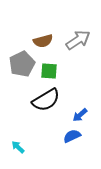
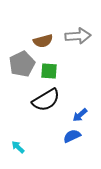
gray arrow: moved 4 px up; rotated 30 degrees clockwise
